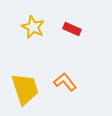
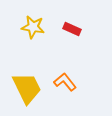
yellow star: rotated 15 degrees counterclockwise
yellow trapezoid: moved 2 px right, 1 px up; rotated 8 degrees counterclockwise
